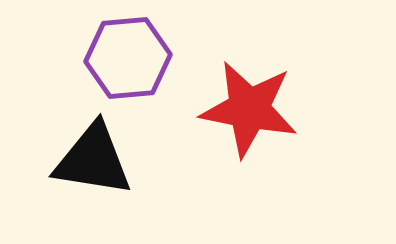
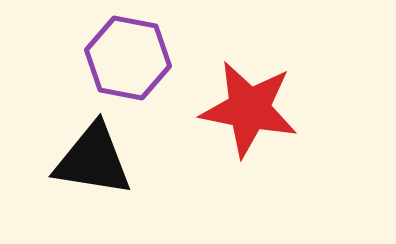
purple hexagon: rotated 16 degrees clockwise
